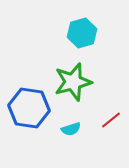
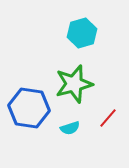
green star: moved 1 px right, 2 px down
red line: moved 3 px left, 2 px up; rotated 10 degrees counterclockwise
cyan semicircle: moved 1 px left, 1 px up
